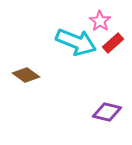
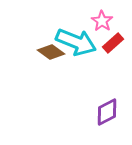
pink star: moved 2 px right
brown diamond: moved 25 px right, 23 px up
purple diamond: rotated 40 degrees counterclockwise
